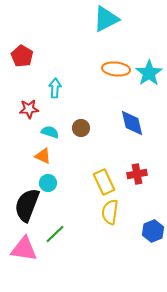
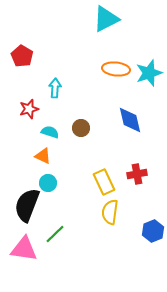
cyan star: rotated 16 degrees clockwise
red star: rotated 12 degrees counterclockwise
blue diamond: moved 2 px left, 3 px up
